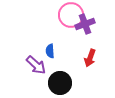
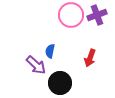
purple cross: moved 12 px right, 9 px up
blue semicircle: rotated 16 degrees clockwise
